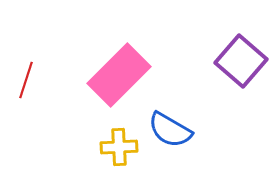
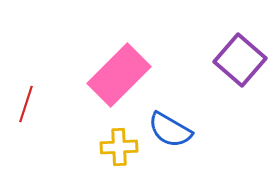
purple square: moved 1 px left, 1 px up
red line: moved 24 px down
